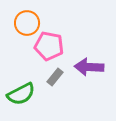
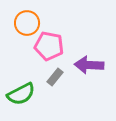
purple arrow: moved 2 px up
